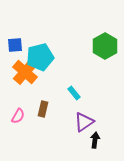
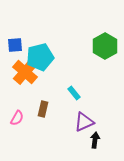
pink semicircle: moved 1 px left, 2 px down
purple triangle: rotated 10 degrees clockwise
